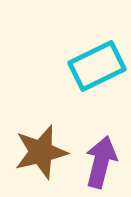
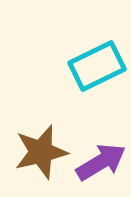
purple arrow: rotated 45 degrees clockwise
